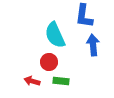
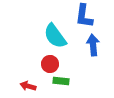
cyan semicircle: moved 1 px down; rotated 12 degrees counterclockwise
red circle: moved 1 px right, 2 px down
red arrow: moved 4 px left, 5 px down
